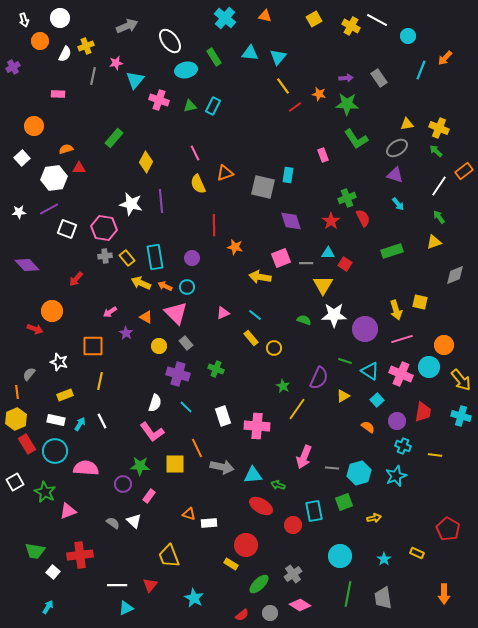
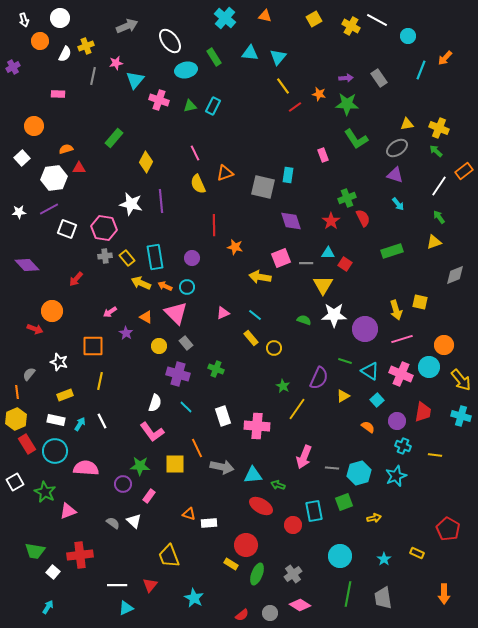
green ellipse at (259, 584): moved 2 px left, 10 px up; rotated 25 degrees counterclockwise
